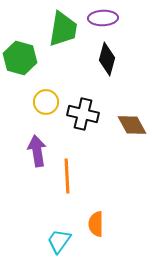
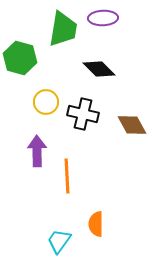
black diamond: moved 8 px left, 10 px down; rotated 60 degrees counterclockwise
purple arrow: rotated 8 degrees clockwise
